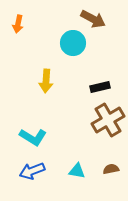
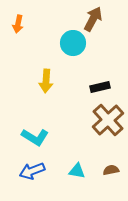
brown arrow: rotated 90 degrees counterclockwise
brown cross: rotated 12 degrees counterclockwise
cyan L-shape: moved 2 px right
brown semicircle: moved 1 px down
